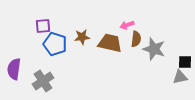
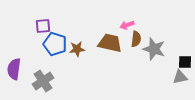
brown star: moved 5 px left, 12 px down
